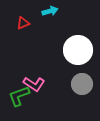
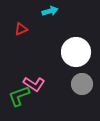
red triangle: moved 2 px left, 6 px down
white circle: moved 2 px left, 2 px down
